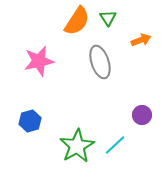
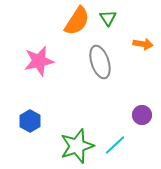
orange arrow: moved 2 px right, 4 px down; rotated 30 degrees clockwise
blue hexagon: rotated 15 degrees counterclockwise
green star: rotated 12 degrees clockwise
